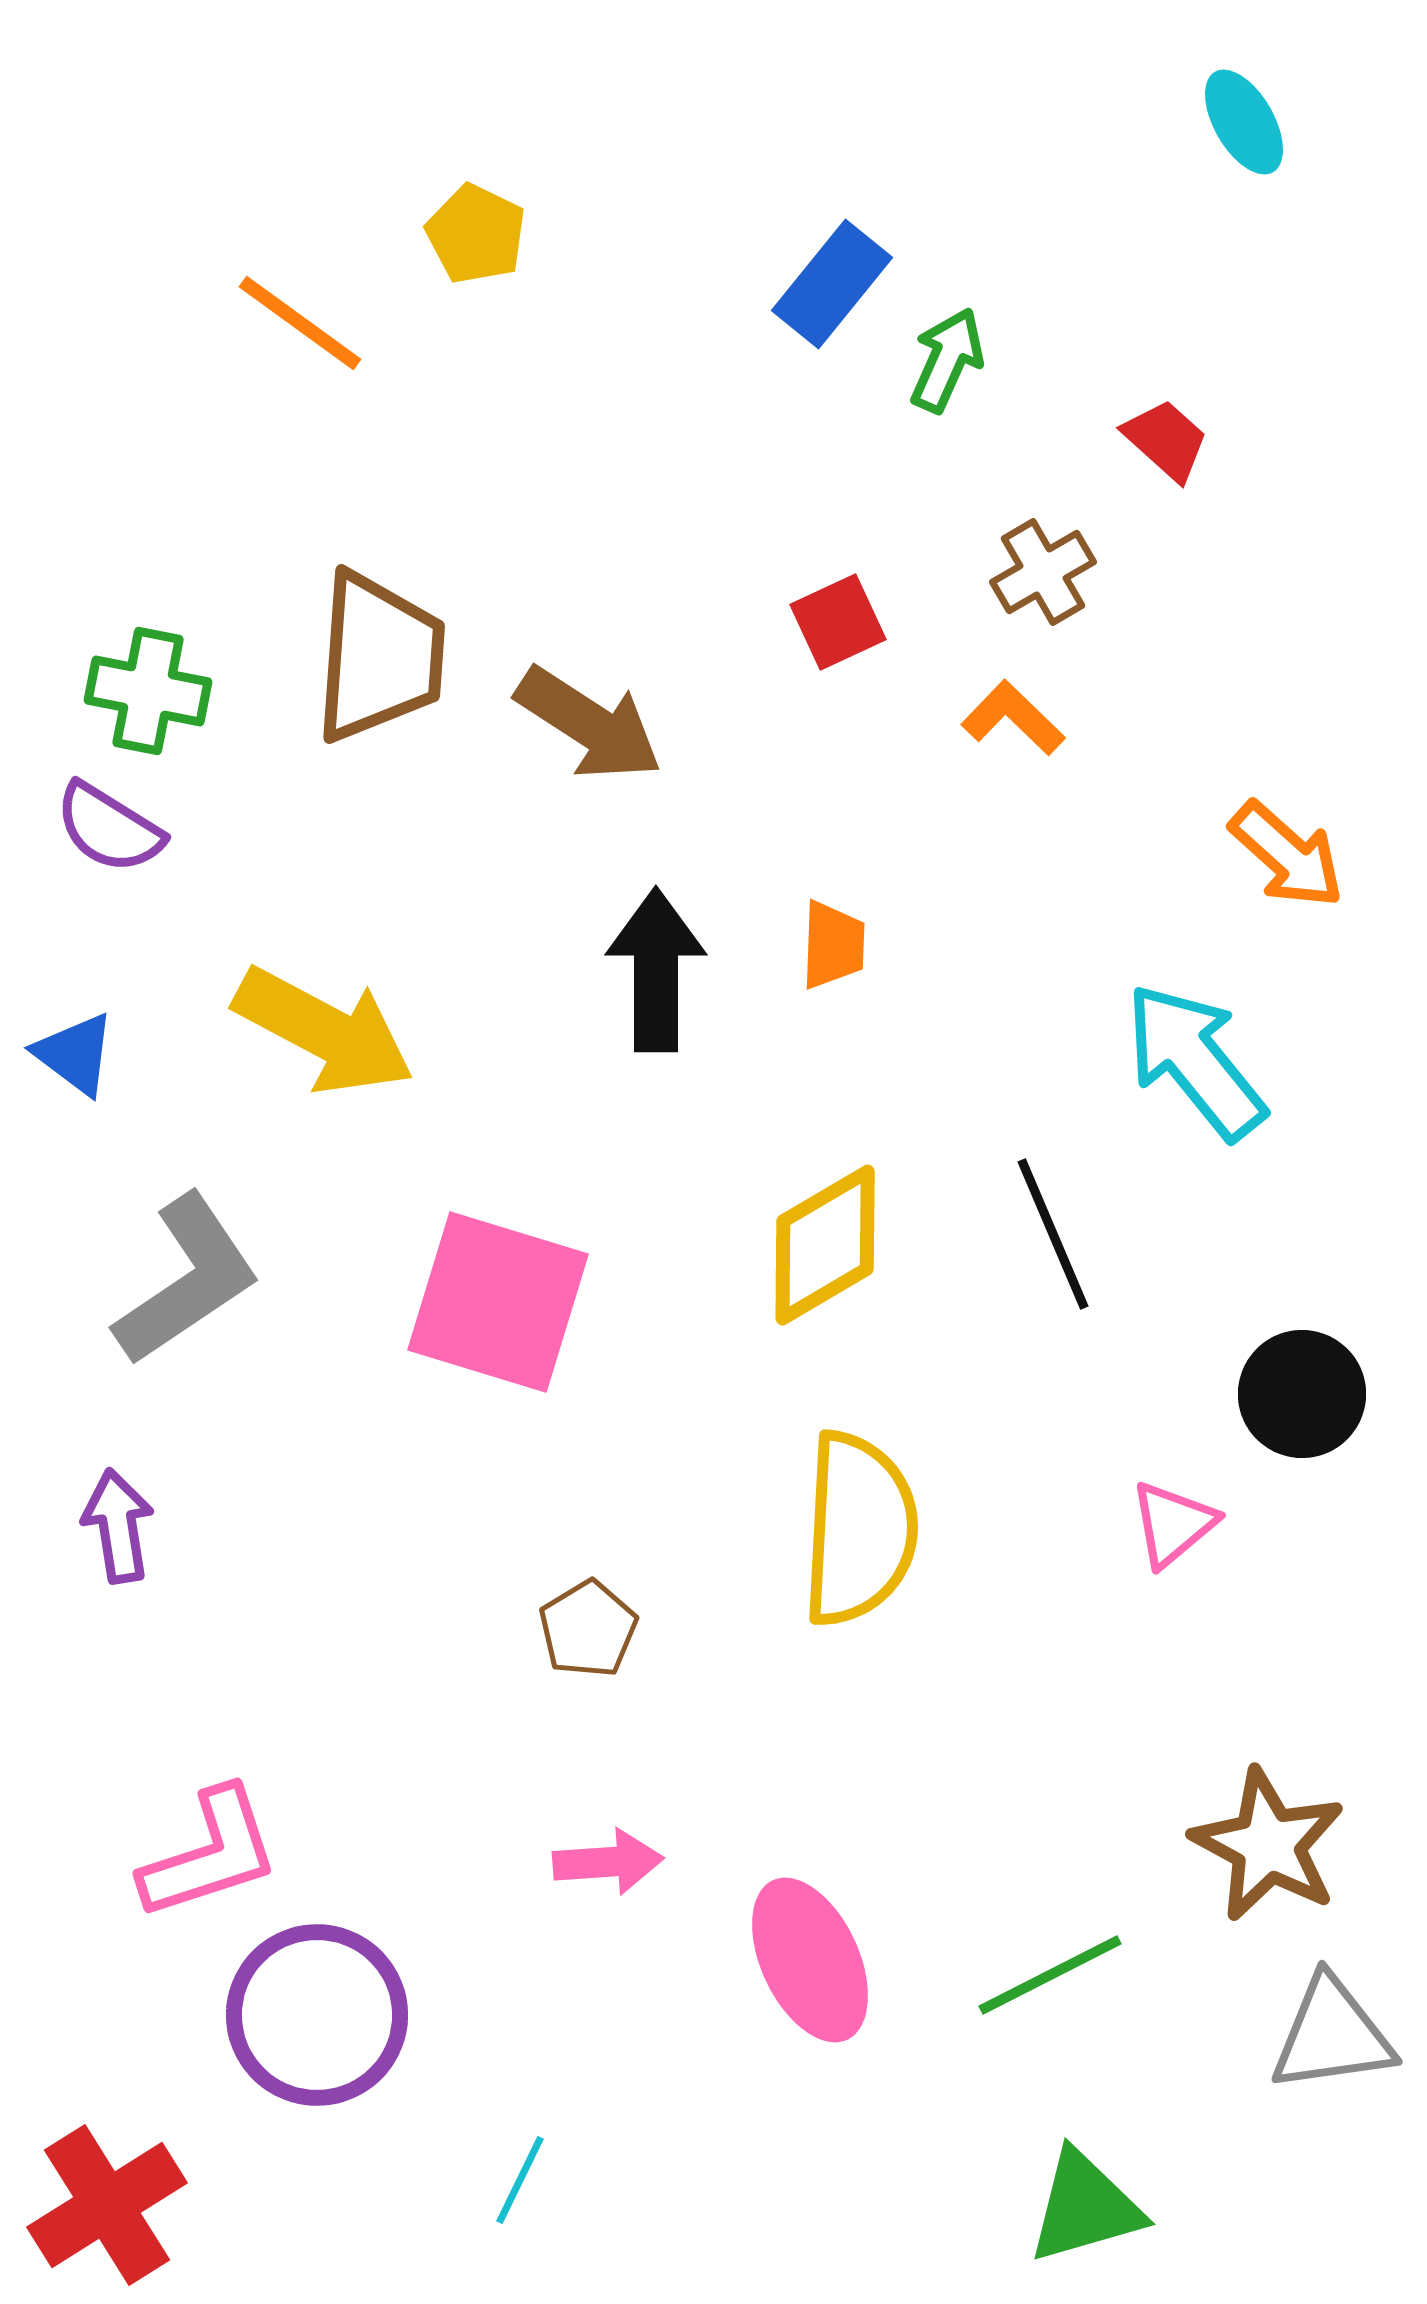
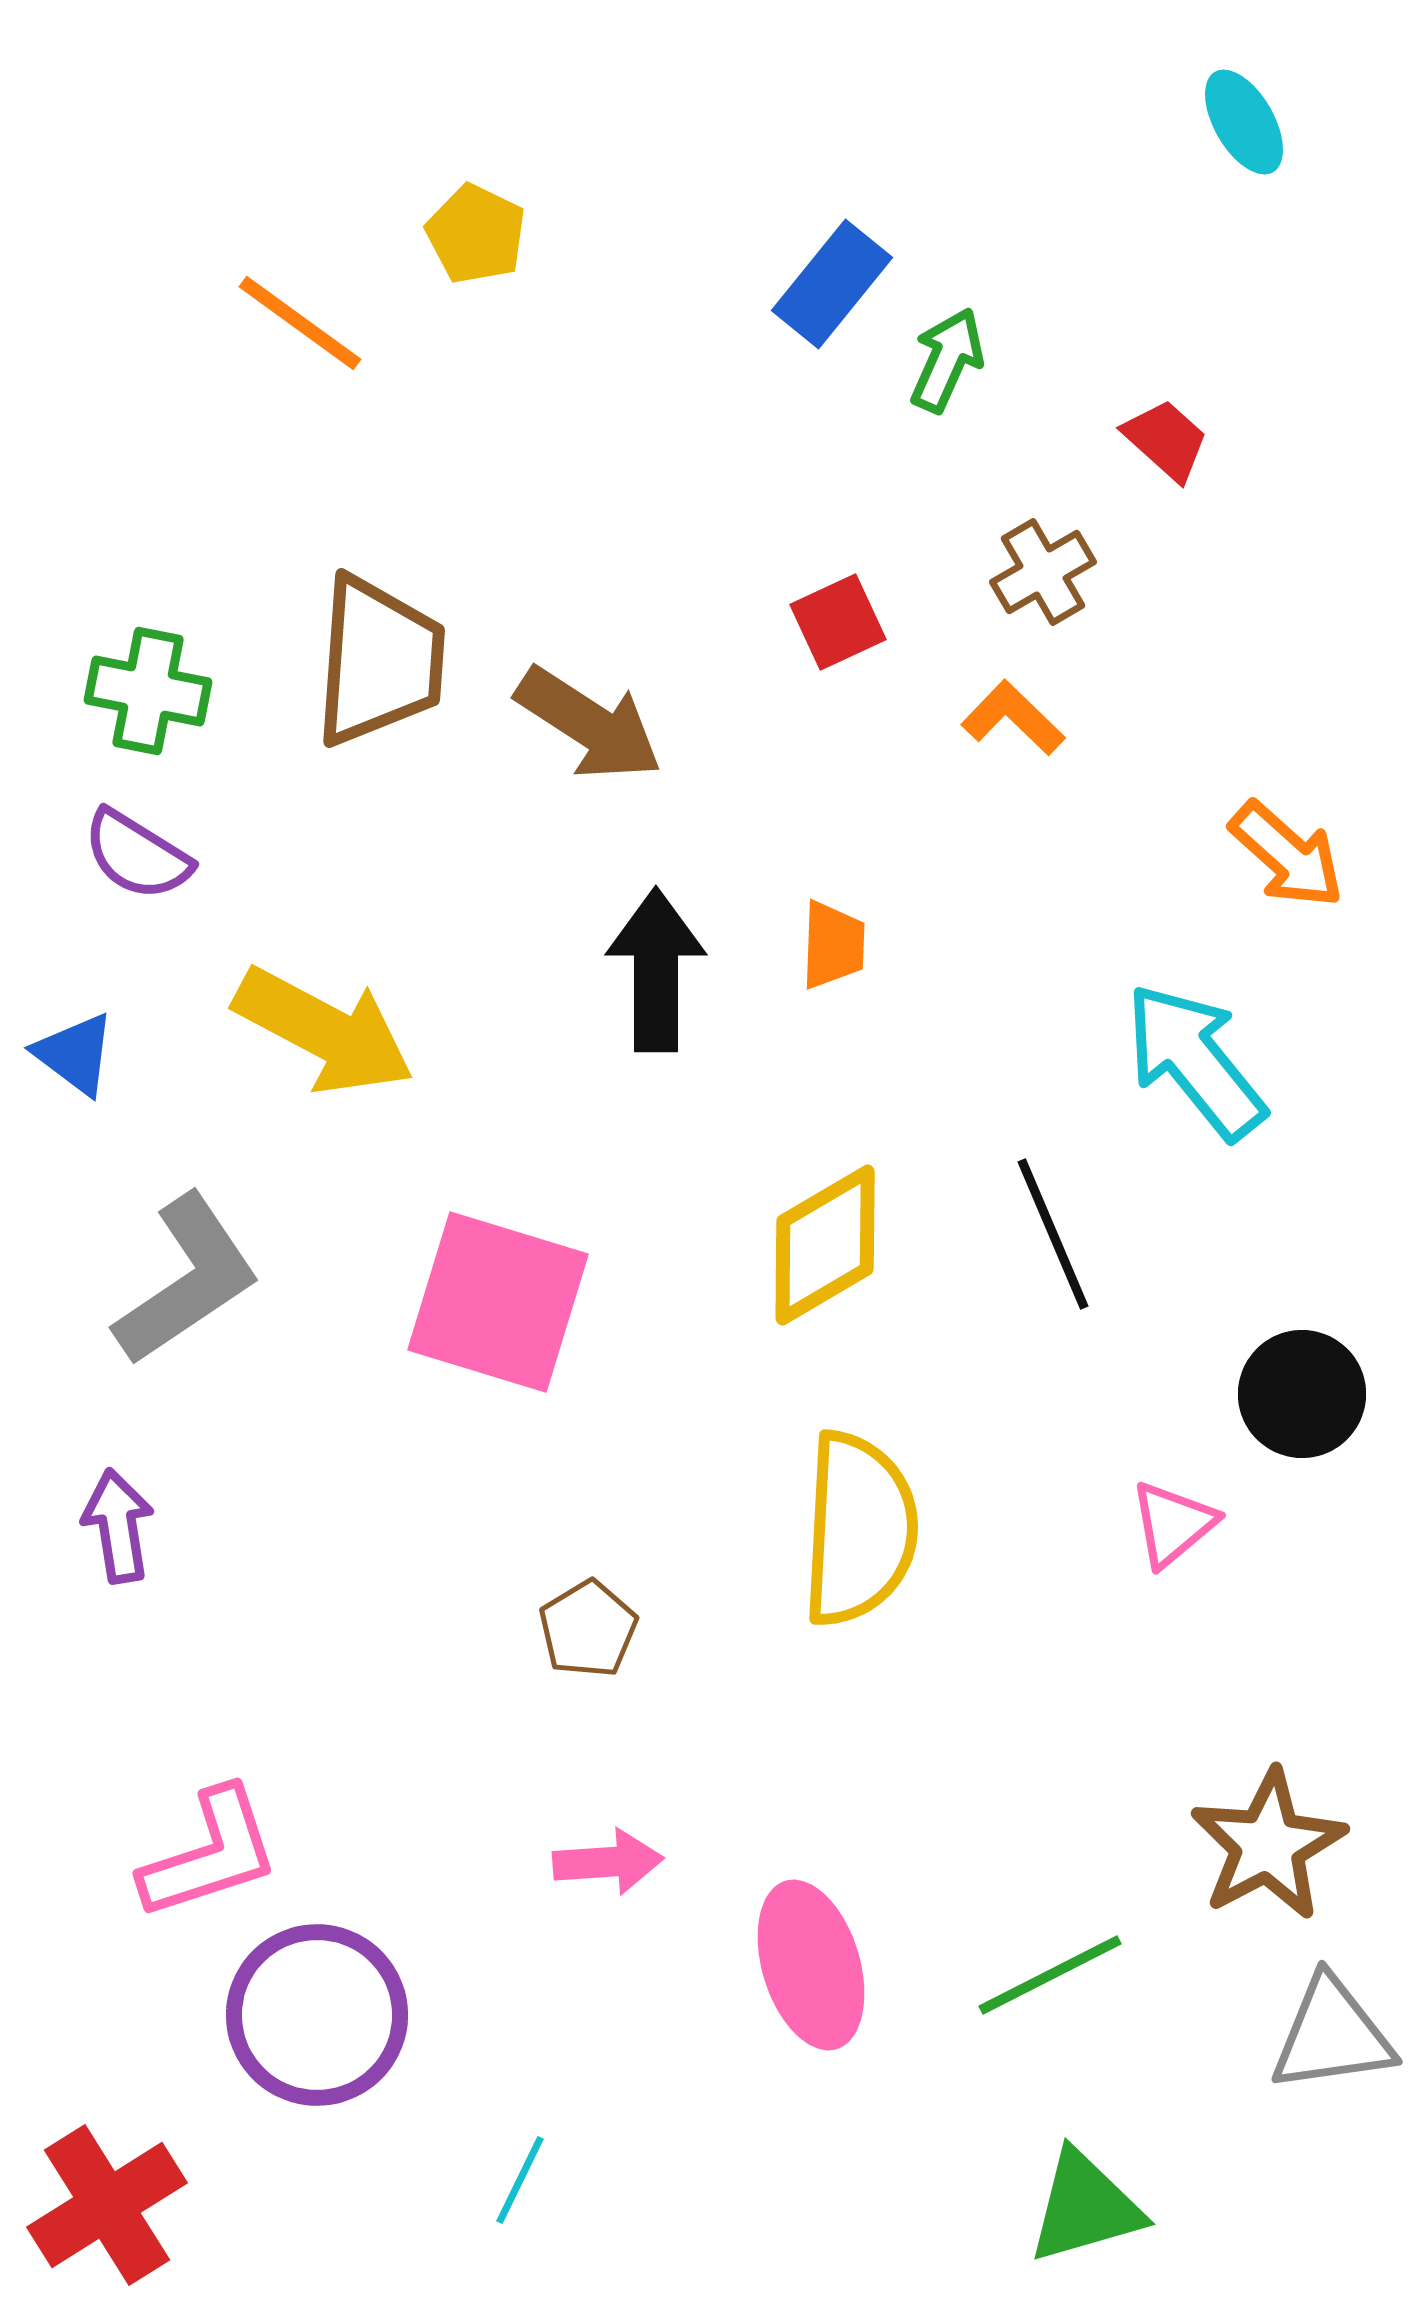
brown trapezoid: moved 4 px down
purple semicircle: moved 28 px right, 27 px down
brown star: rotated 16 degrees clockwise
pink ellipse: moved 1 px right, 5 px down; rotated 8 degrees clockwise
